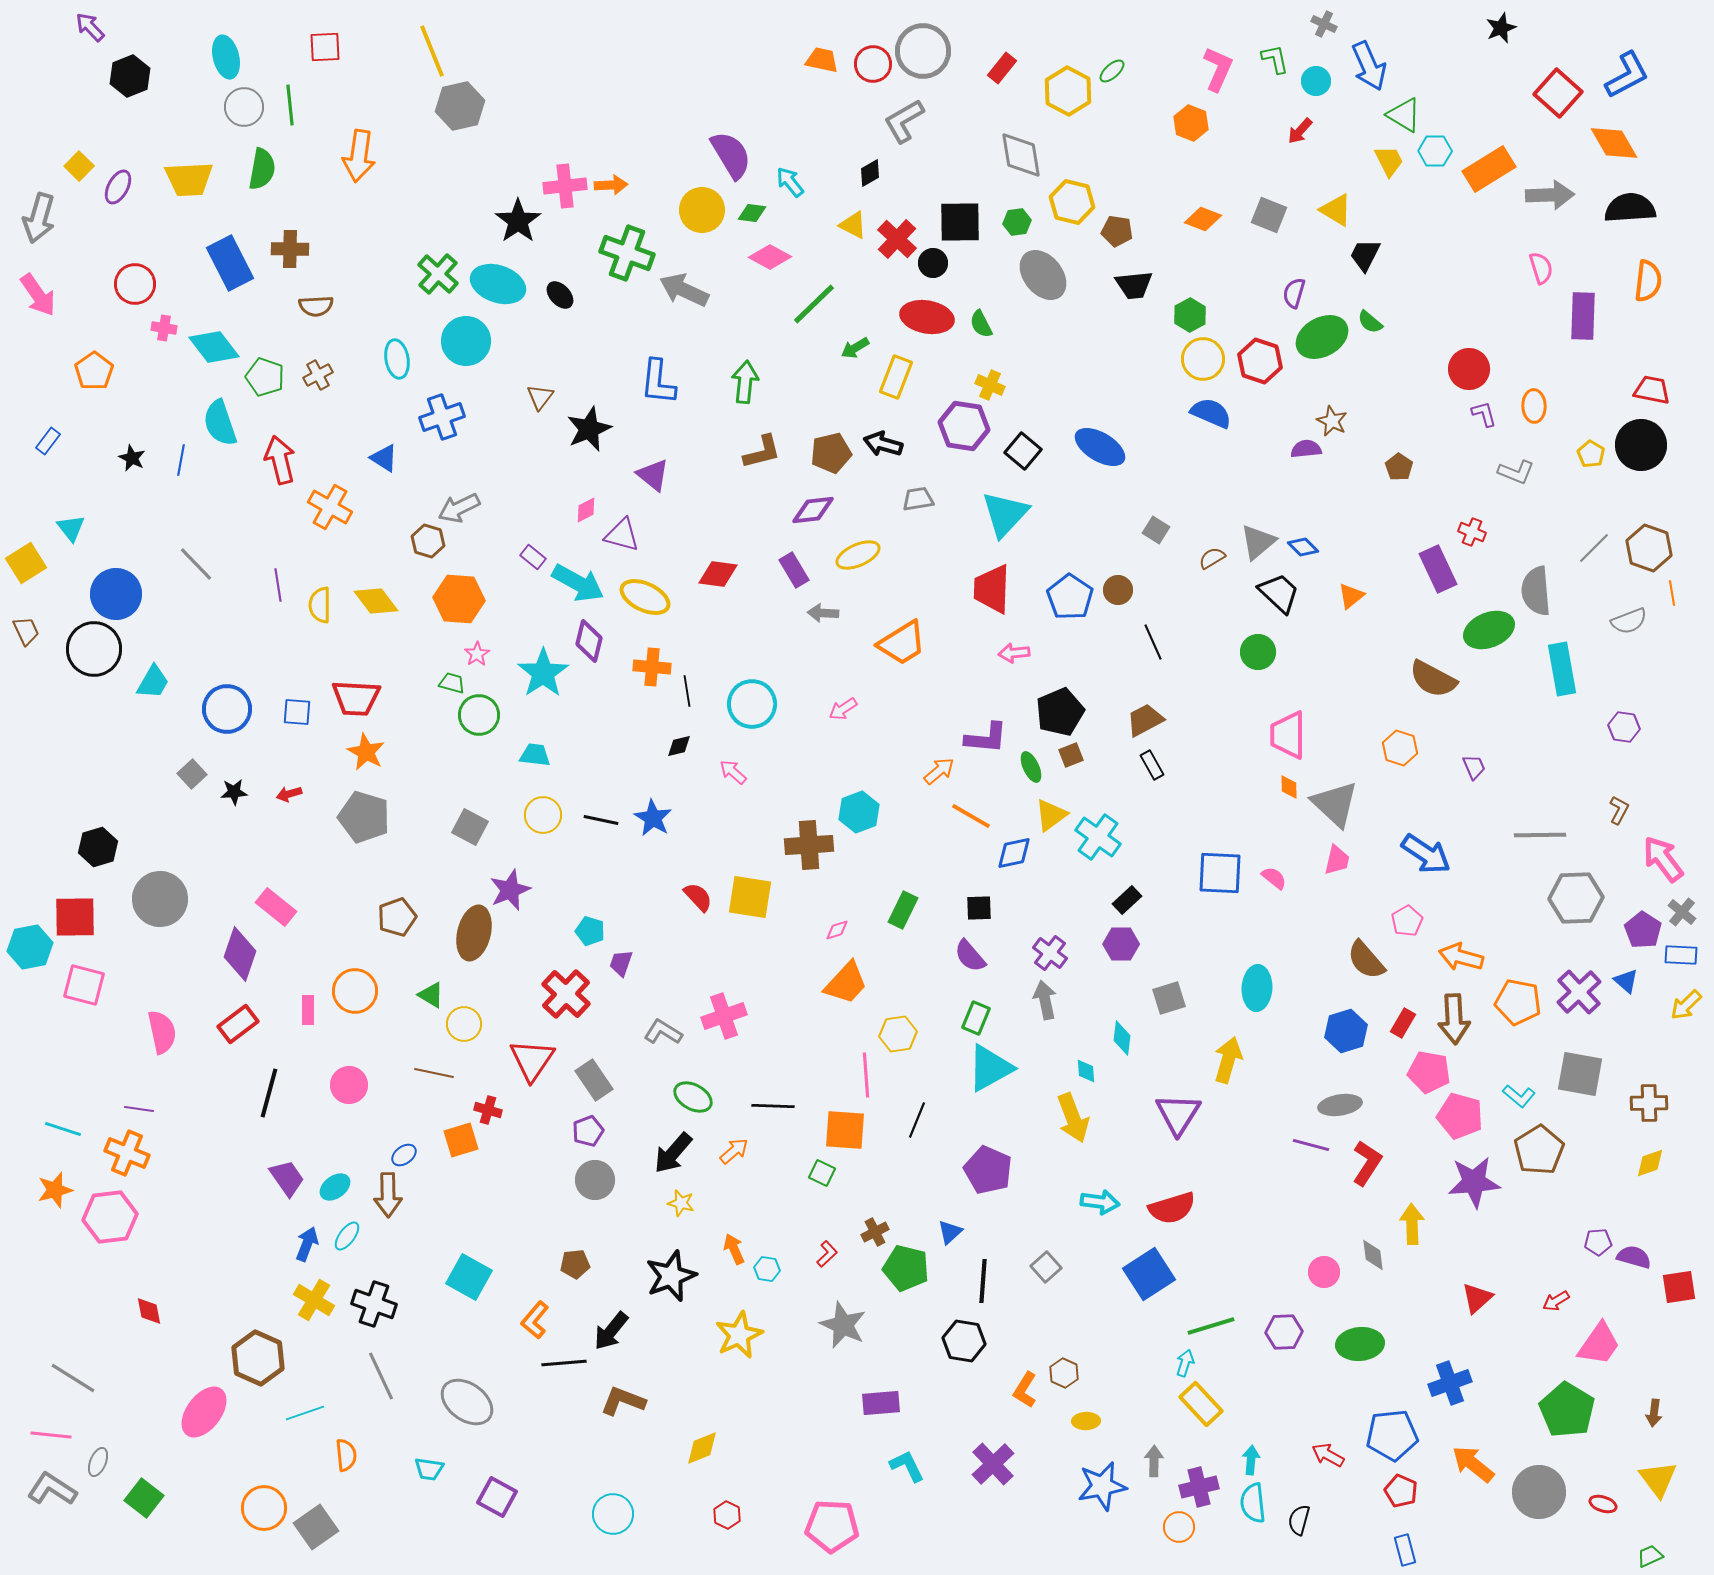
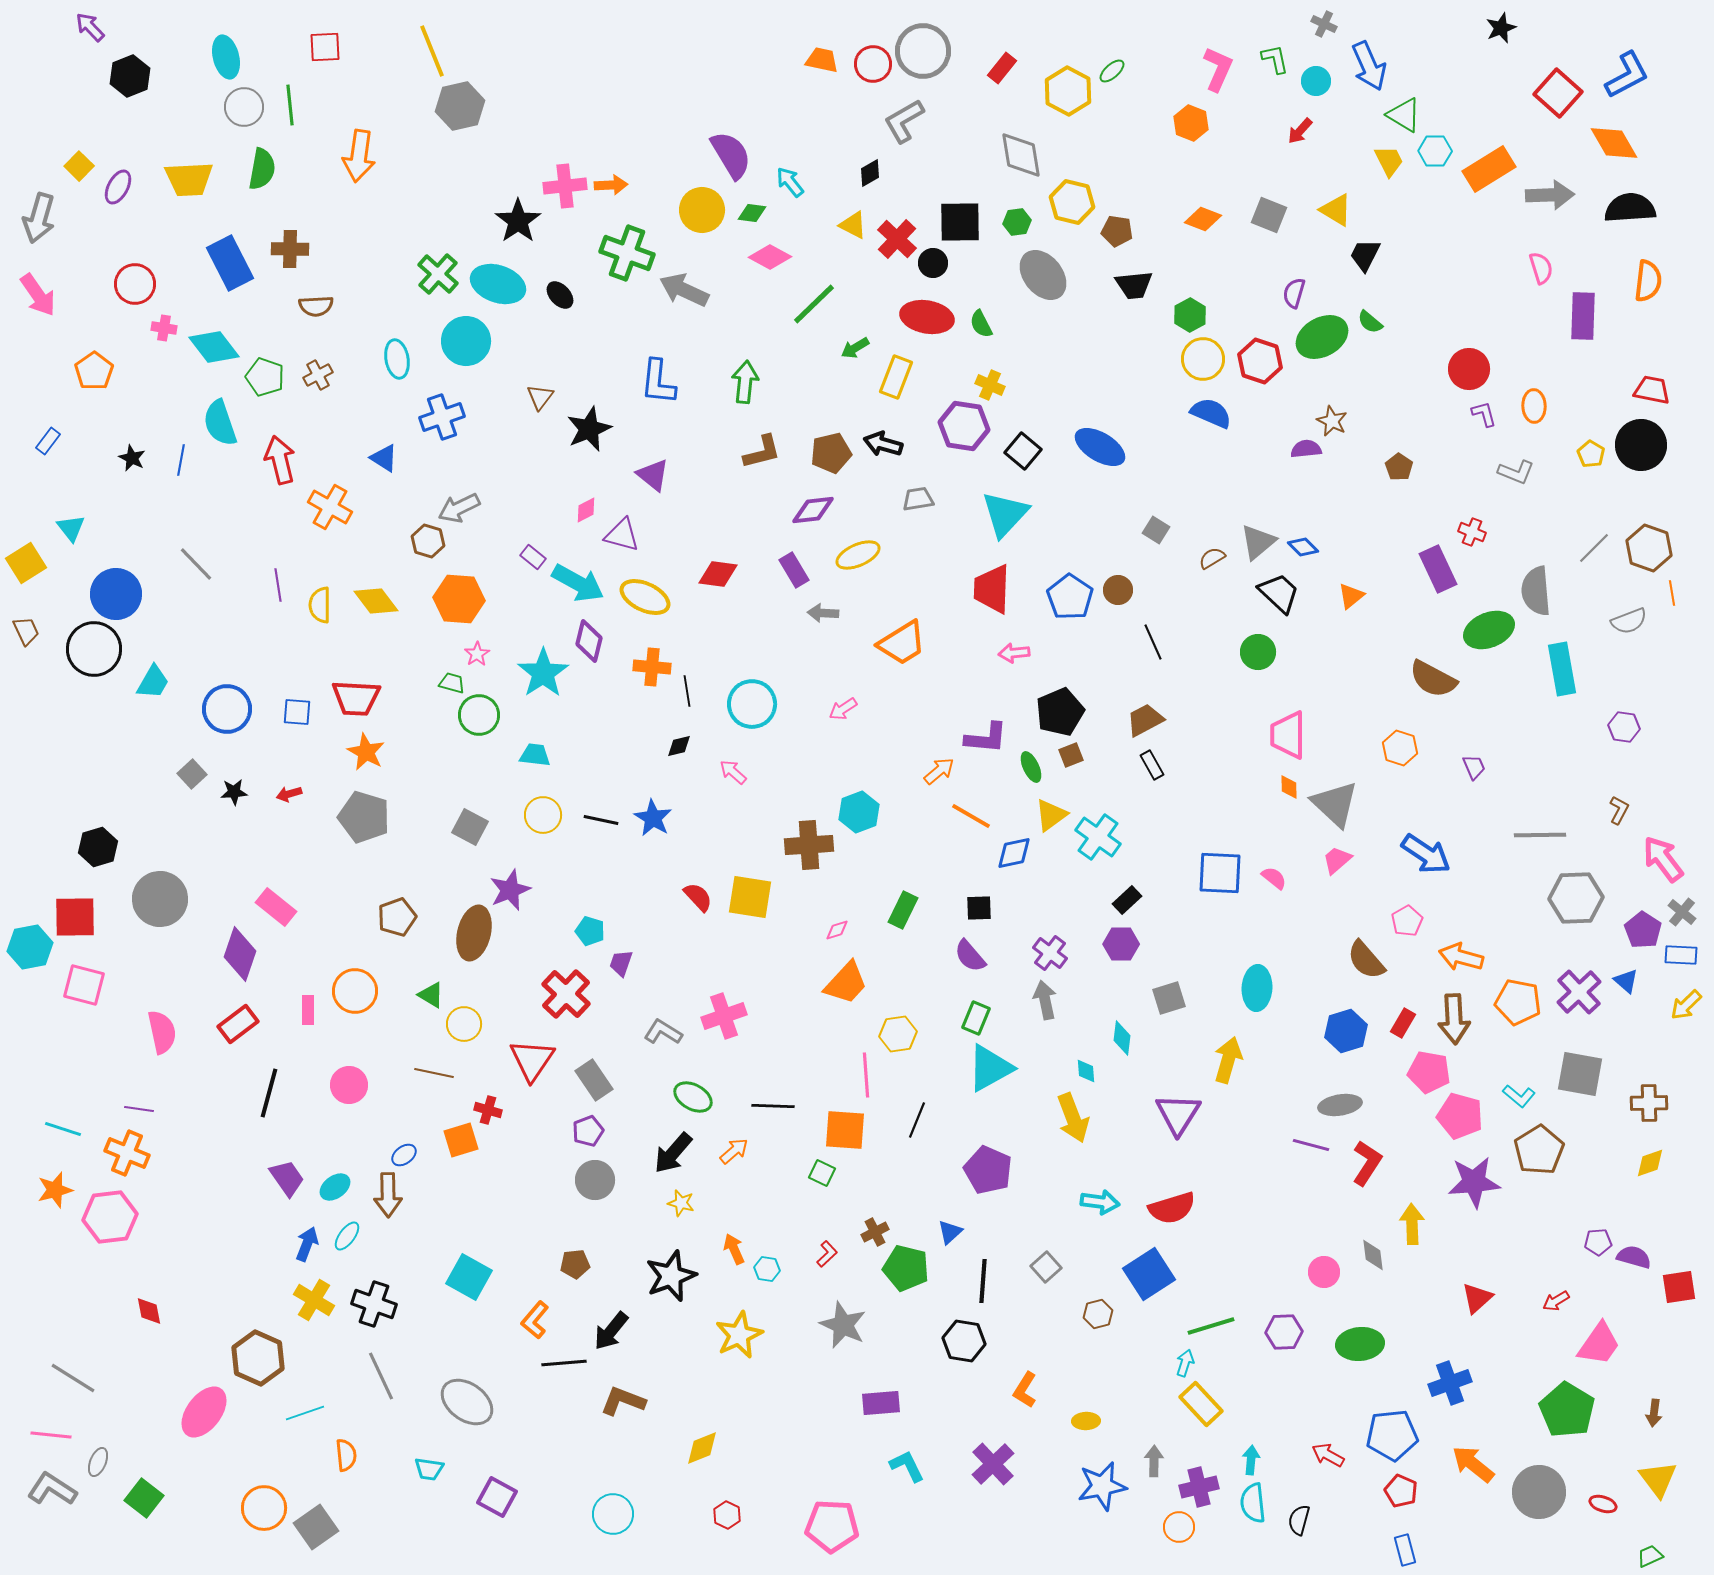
pink trapezoid at (1337, 860): rotated 144 degrees counterclockwise
brown hexagon at (1064, 1373): moved 34 px right, 59 px up; rotated 20 degrees clockwise
